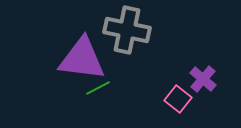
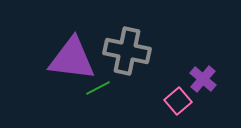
gray cross: moved 21 px down
purple triangle: moved 10 px left
pink square: moved 2 px down; rotated 12 degrees clockwise
